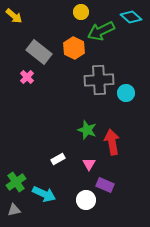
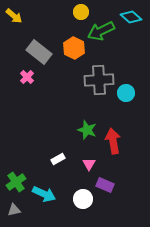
red arrow: moved 1 px right, 1 px up
white circle: moved 3 px left, 1 px up
